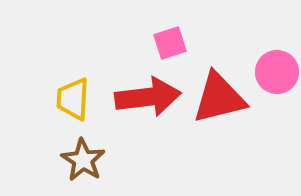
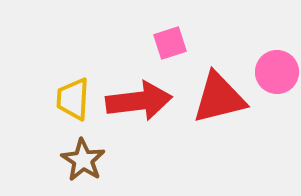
red arrow: moved 9 px left, 4 px down
